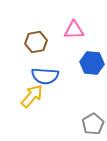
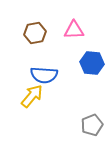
brown hexagon: moved 1 px left, 9 px up
blue semicircle: moved 1 px left, 1 px up
gray pentagon: moved 1 px left, 1 px down; rotated 10 degrees clockwise
